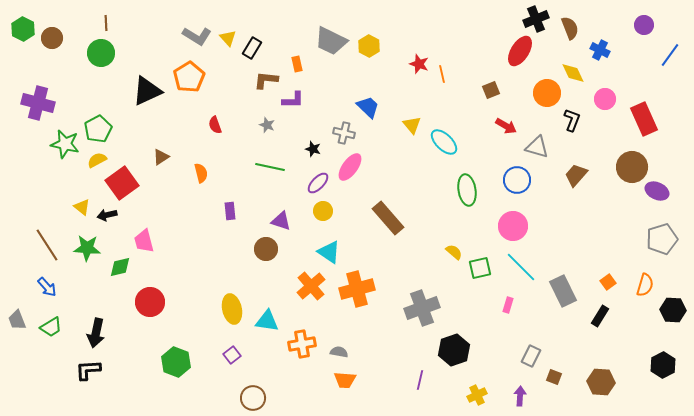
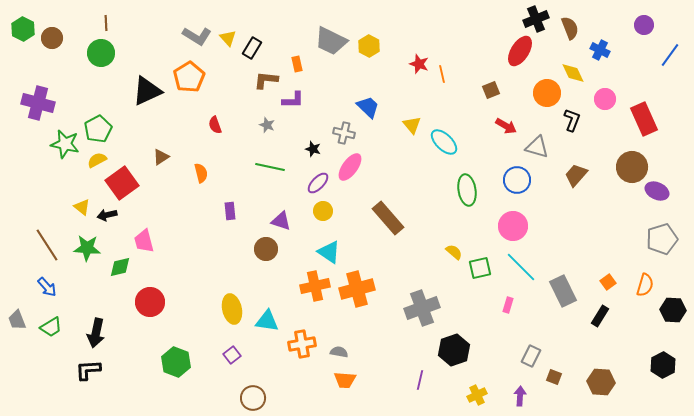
orange cross at (311, 286): moved 4 px right; rotated 28 degrees clockwise
